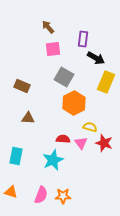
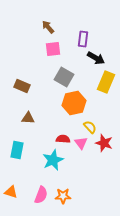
orange hexagon: rotated 15 degrees clockwise
yellow semicircle: rotated 32 degrees clockwise
cyan rectangle: moved 1 px right, 6 px up
